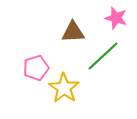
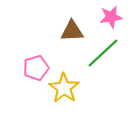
pink star: moved 5 px left, 1 px up; rotated 25 degrees counterclockwise
brown triangle: moved 1 px left, 1 px up
green line: moved 3 px up
